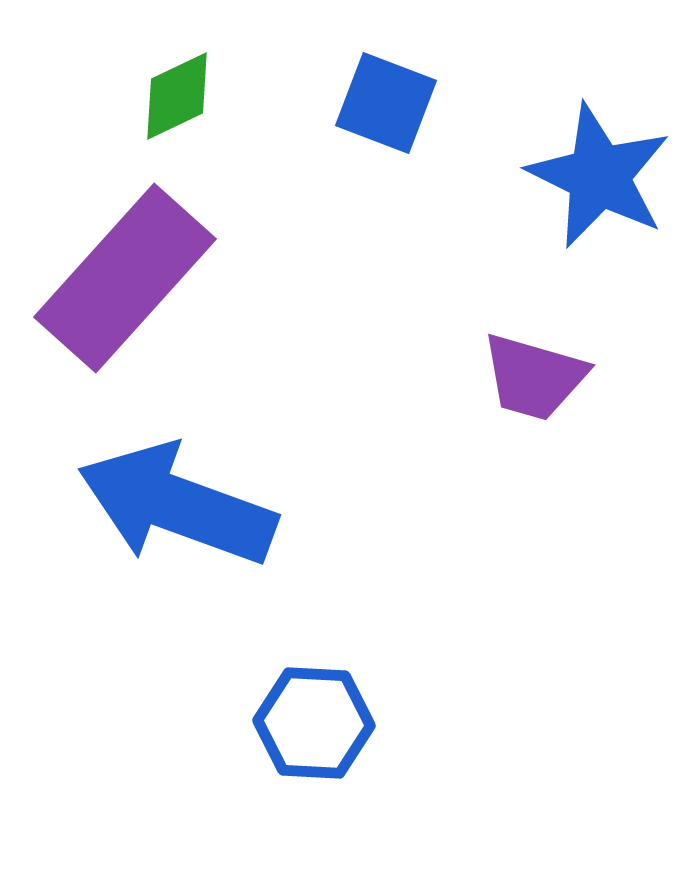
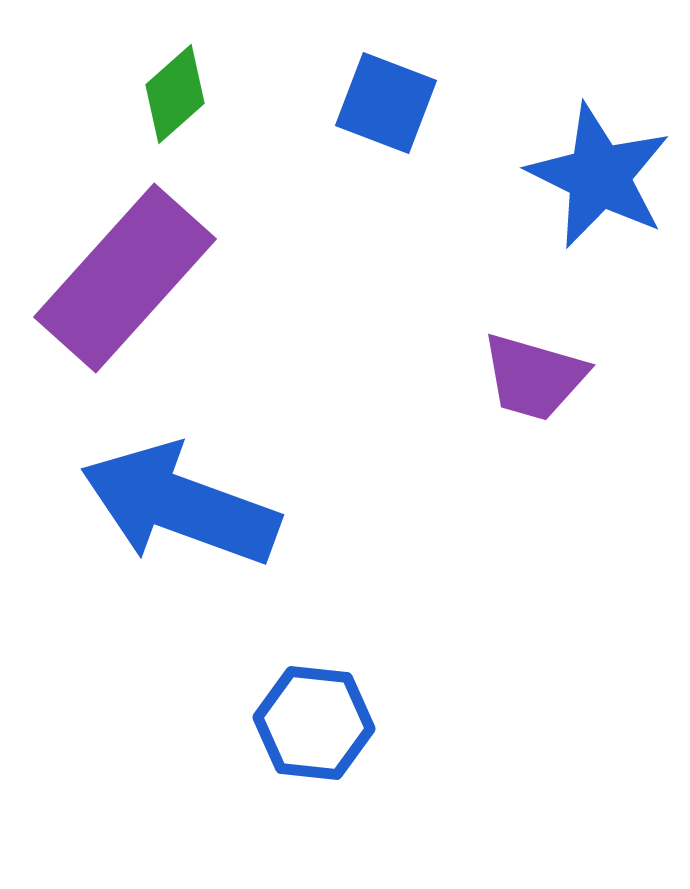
green diamond: moved 2 px left, 2 px up; rotated 16 degrees counterclockwise
blue arrow: moved 3 px right
blue hexagon: rotated 3 degrees clockwise
